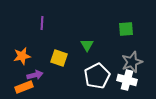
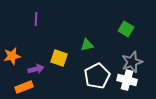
purple line: moved 6 px left, 4 px up
green square: rotated 35 degrees clockwise
green triangle: rotated 48 degrees clockwise
orange star: moved 10 px left
purple arrow: moved 1 px right, 6 px up
